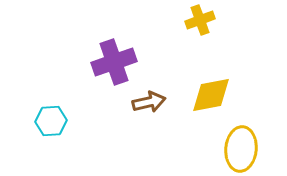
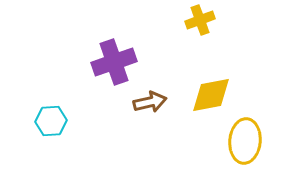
brown arrow: moved 1 px right
yellow ellipse: moved 4 px right, 8 px up
